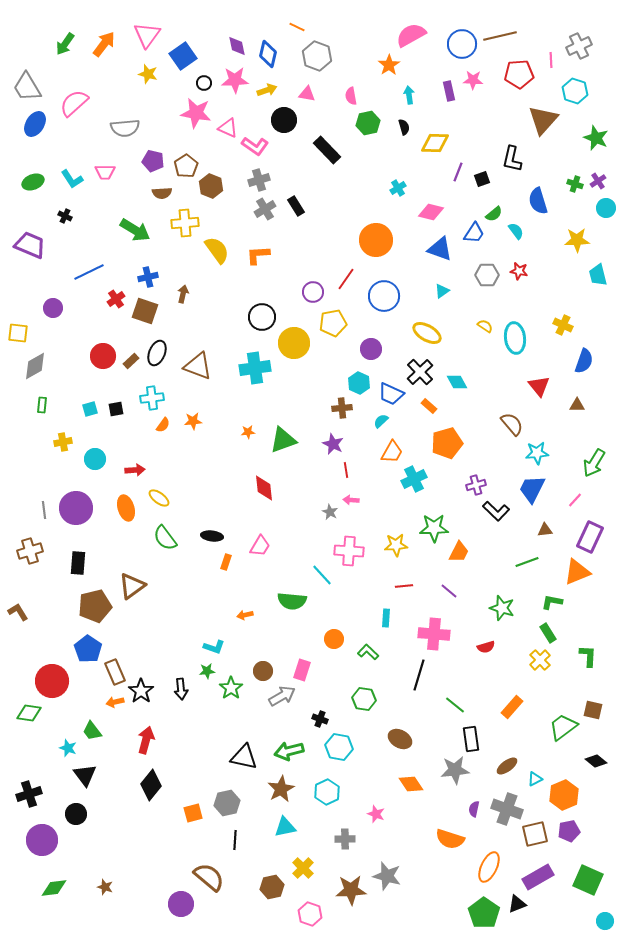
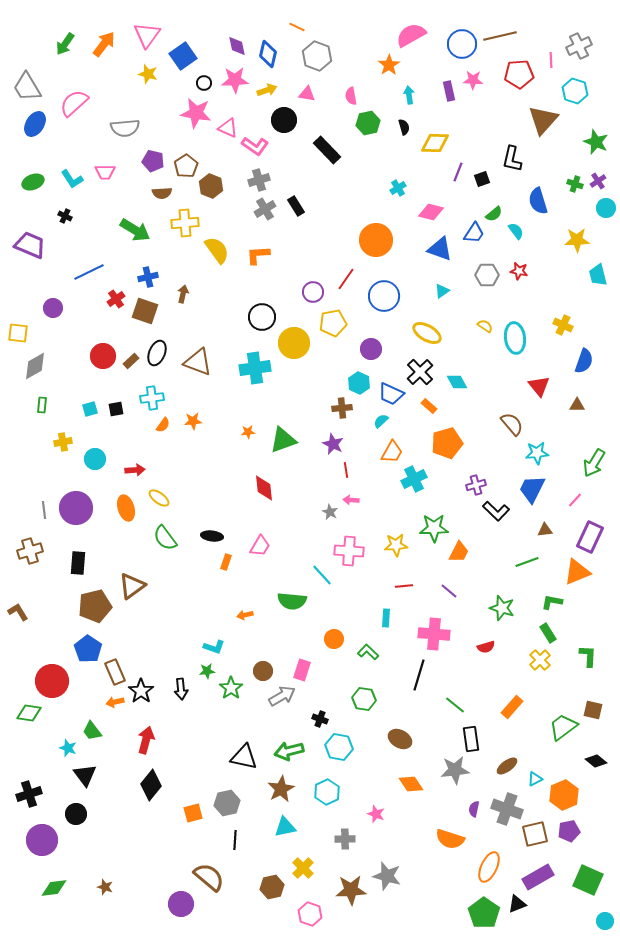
green star at (596, 138): moved 4 px down
brown triangle at (198, 366): moved 4 px up
